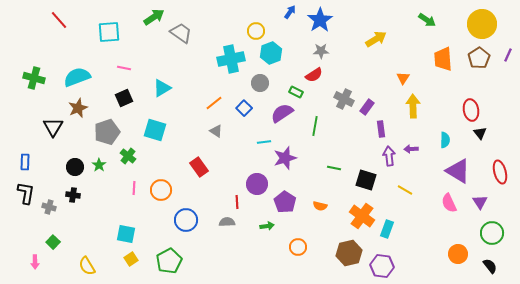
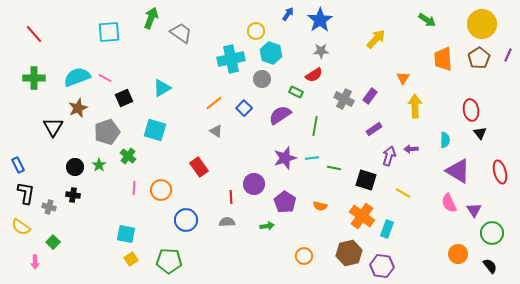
blue arrow at (290, 12): moved 2 px left, 2 px down
green arrow at (154, 17): moved 3 px left, 1 px down; rotated 35 degrees counterclockwise
red line at (59, 20): moved 25 px left, 14 px down
yellow arrow at (376, 39): rotated 15 degrees counterclockwise
cyan hexagon at (271, 53): rotated 20 degrees counterclockwise
pink line at (124, 68): moved 19 px left, 10 px down; rotated 16 degrees clockwise
green cross at (34, 78): rotated 15 degrees counterclockwise
gray circle at (260, 83): moved 2 px right, 4 px up
yellow arrow at (413, 106): moved 2 px right
purple rectangle at (367, 107): moved 3 px right, 11 px up
purple semicircle at (282, 113): moved 2 px left, 2 px down
purple rectangle at (381, 129): moved 7 px left; rotated 63 degrees clockwise
cyan line at (264, 142): moved 48 px right, 16 px down
purple arrow at (389, 156): rotated 24 degrees clockwise
blue rectangle at (25, 162): moved 7 px left, 3 px down; rotated 28 degrees counterclockwise
purple circle at (257, 184): moved 3 px left
yellow line at (405, 190): moved 2 px left, 3 px down
red line at (237, 202): moved 6 px left, 5 px up
purple triangle at (480, 202): moved 6 px left, 8 px down
orange circle at (298, 247): moved 6 px right, 9 px down
green pentagon at (169, 261): rotated 30 degrees clockwise
yellow semicircle at (87, 266): moved 66 px left, 39 px up; rotated 24 degrees counterclockwise
